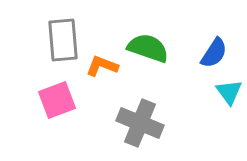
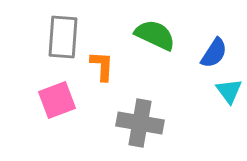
gray rectangle: moved 3 px up; rotated 9 degrees clockwise
green semicircle: moved 7 px right, 13 px up; rotated 6 degrees clockwise
orange L-shape: rotated 72 degrees clockwise
cyan triangle: moved 1 px up
gray cross: rotated 12 degrees counterclockwise
